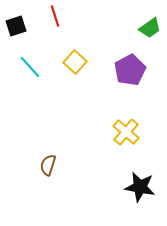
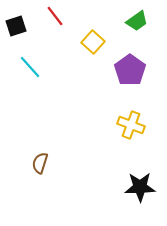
red line: rotated 20 degrees counterclockwise
green trapezoid: moved 13 px left, 7 px up
yellow square: moved 18 px right, 20 px up
purple pentagon: rotated 8 degrees counterclockwise
yellow cross: moved 5 px right, 7 px up; rotated 20 degrees counterclockwise
brown semicircle: moved 8 px left, 2 px up
black star: rotated 12 degrees counterclockwise
